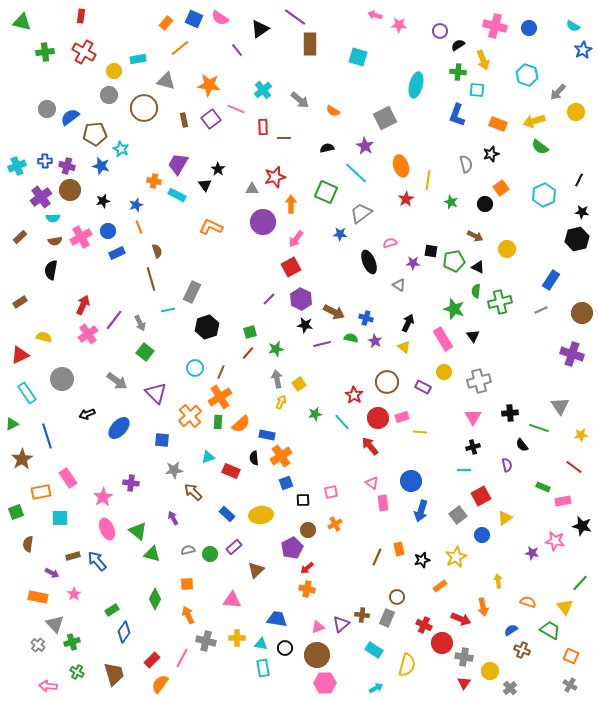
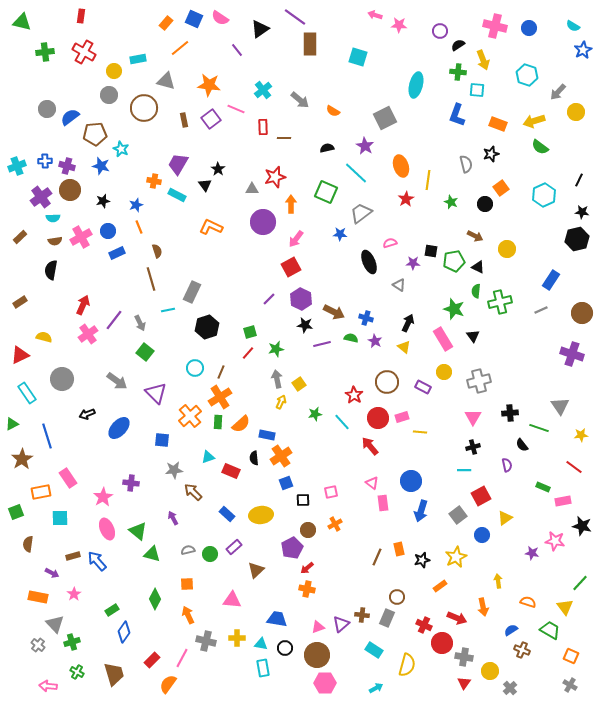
red arrow at (461, 619): moved 4 px left, 1 px up
orange semicircle at (160, 684): moved 8 px right
